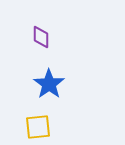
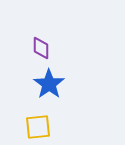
purple diamond: moved 11 px down
